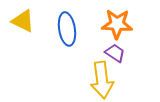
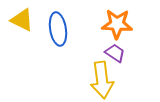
yellow triangle: moved 1 px left, 1 px up
blue ellipse: moved 9 px left
